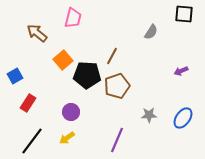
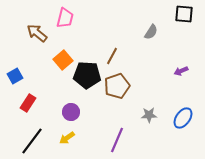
pink trapezoid: moved 8 px left
